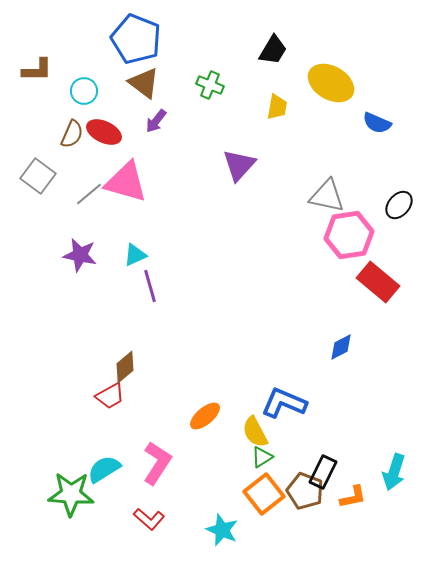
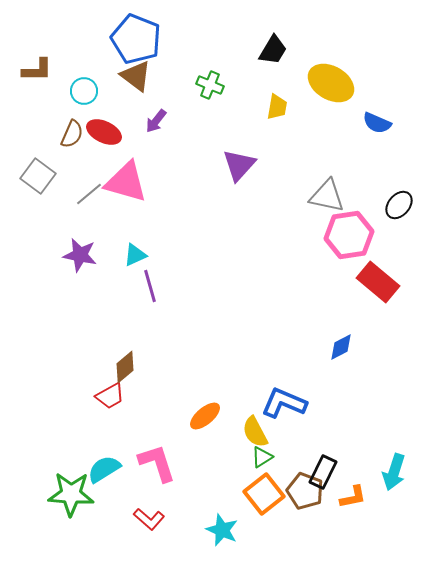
brown triangle: moved 8 px left, 7 px up
pink L-shape: rotated 51 degrees counterclockwise
